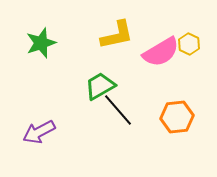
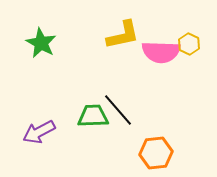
yellow L-shape: moved 6 px right
green star: rotated 24 degrees counterclockwise
pink semicircle: rotated 33 degrees clockwise
green trapezoid: moved 7 px left, 30 px down; rotated 28 degrees clockwise
orange hexagon: moved 21 px left, 36 px down
